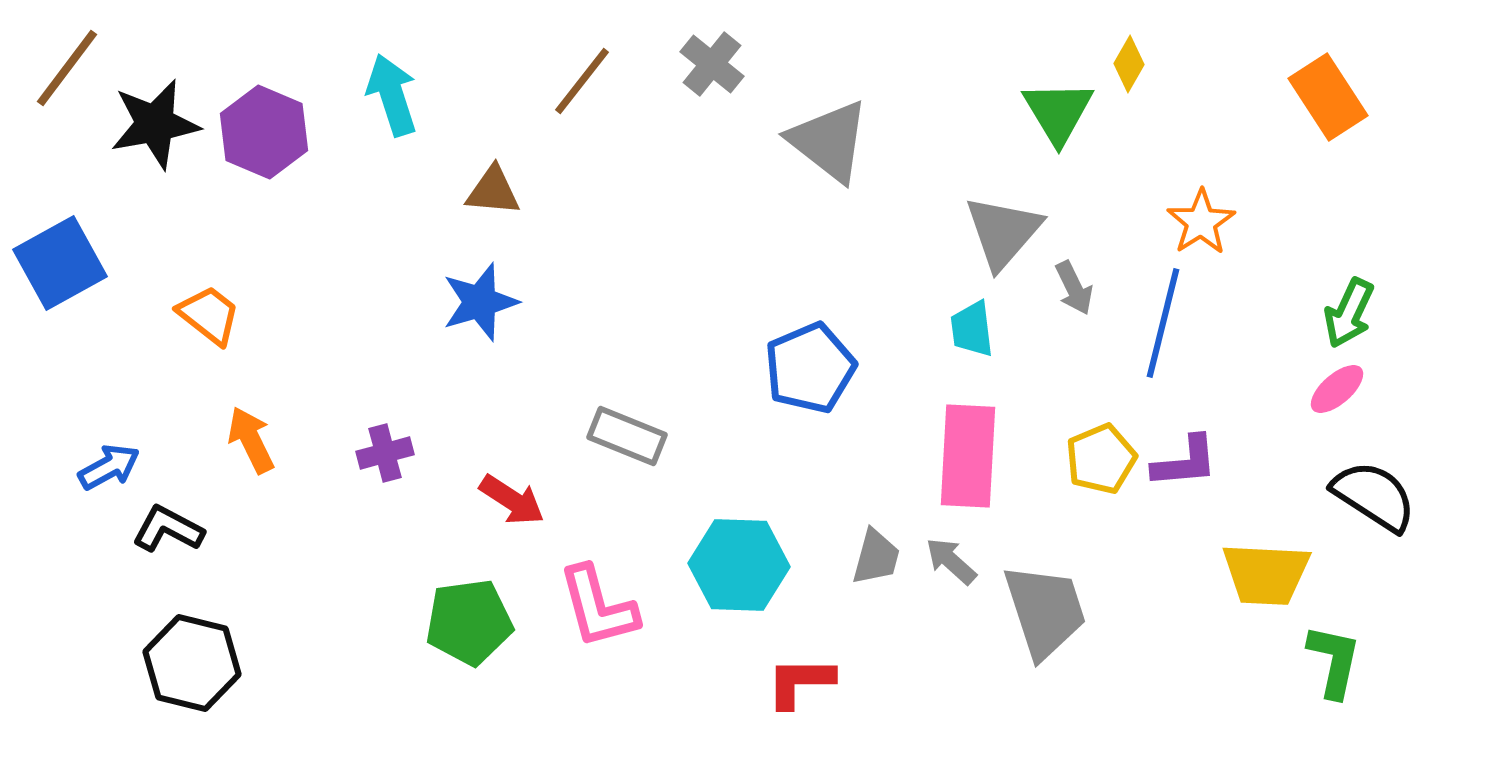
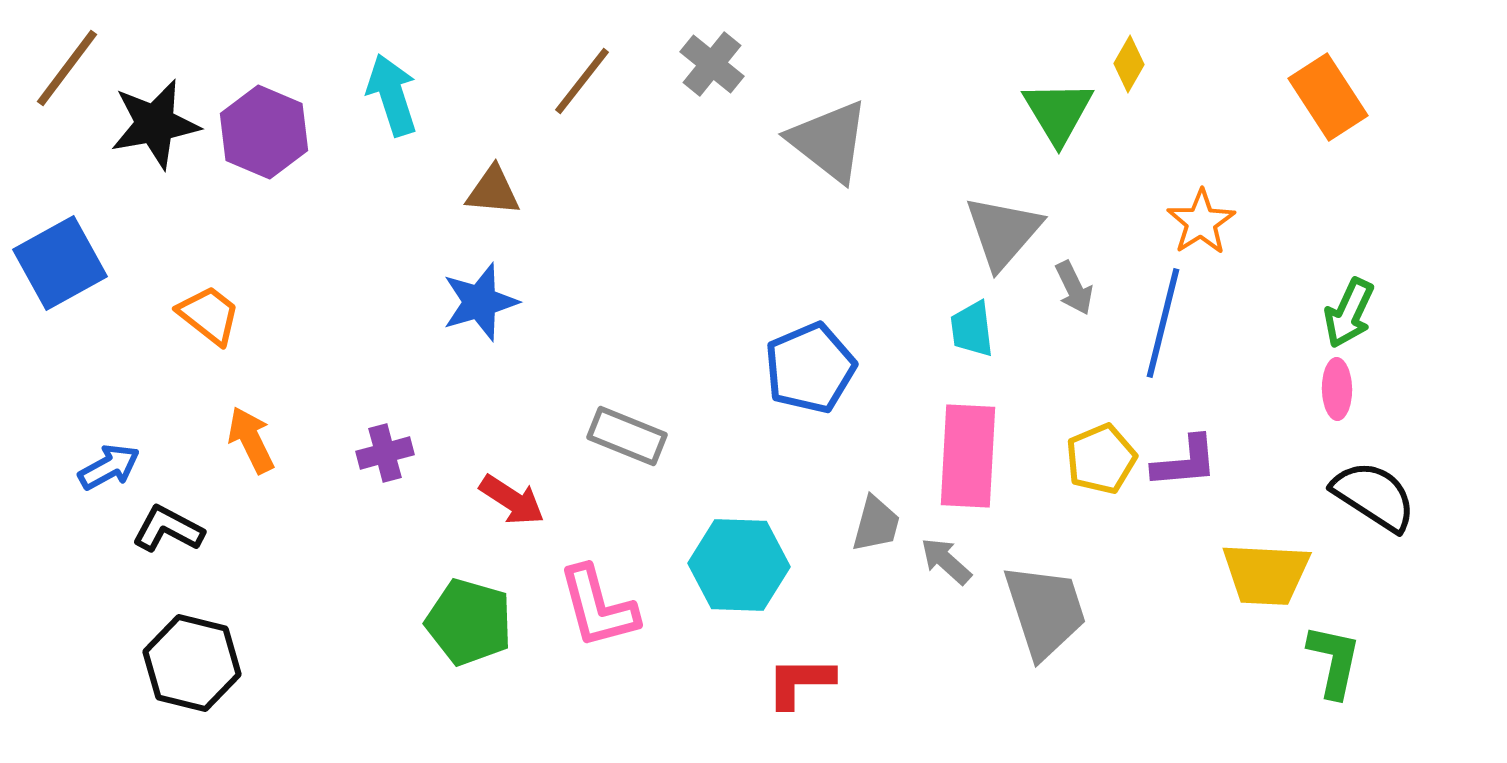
pink ellipse at (1337, 389): rotated 50 degrees counterclockwise
gray trapezoid at (876, 557): moved 33 px up
gray arrow at (951, 561): moved 5 px left
green pentagon at (469, 622): rotated 24 degrees clockwise
